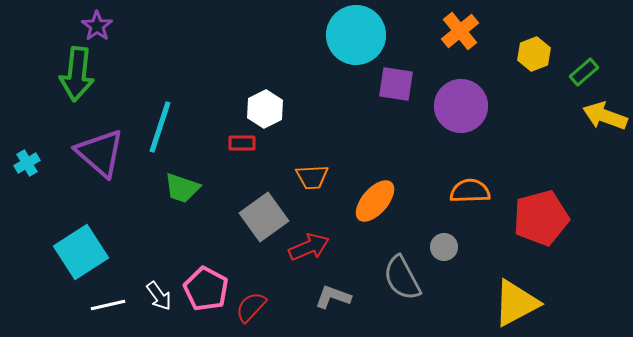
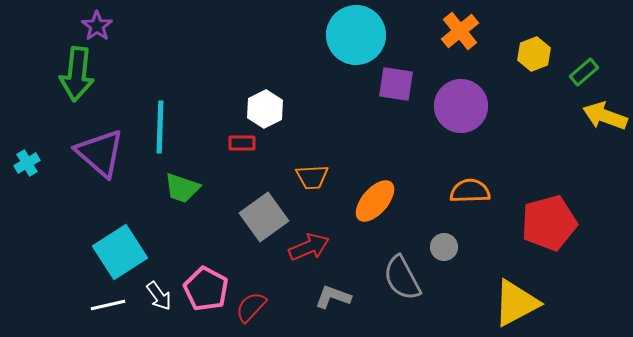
cyan line: rotated 16 degrees counterclockwise
red pentagon: moved 8 px right, 5 px down
cyan square: moved 39 px right
